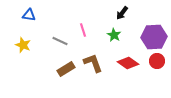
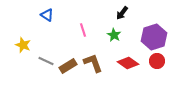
blue triangle: moved 18 px right; rotated 24 degrees clockwise
purple hexagon: rotated 15 degrees counterclockwise
gray line: moved 14 px left, 20 px down
brown rectangle: moved 2 px right, 3 px up
